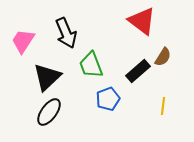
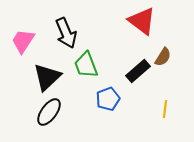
green trapezoid: moved 5 px left
yellow line: moved 2 px right, 3 px down
